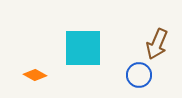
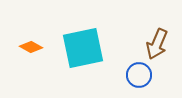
cyan square: rotated 12 degrees counterclockwise
orange diamond: moved 4 px left, 28 px up
